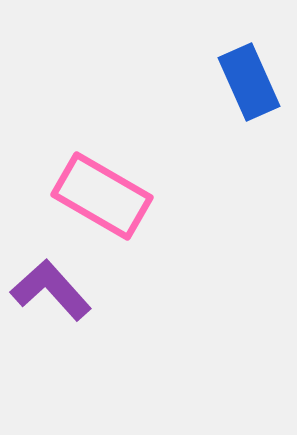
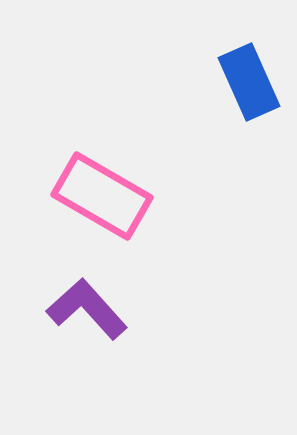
purple L-shape: moved 36 px right, 19 px down
